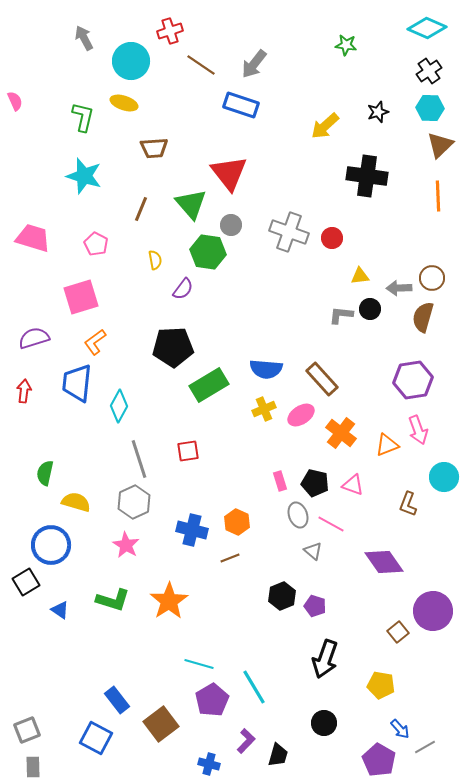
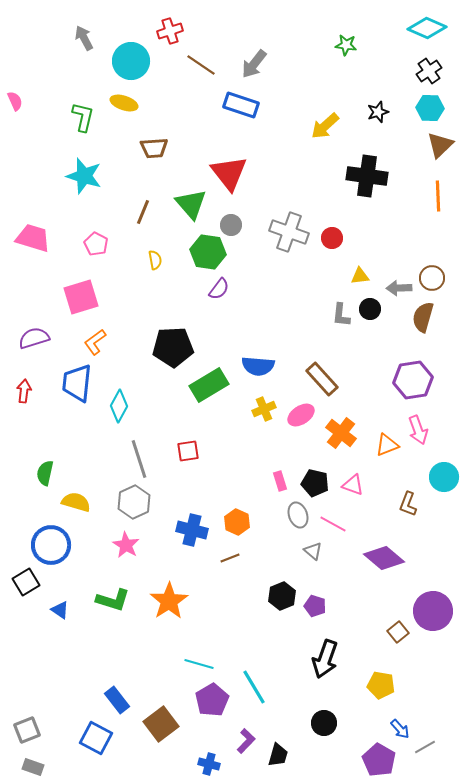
brown line at (141, 209): moved 2 px right, 3 px down
purple semicircle at (183, 289): moved 36 px right
gray L-shape at (341, 315): rotated 90 degrees counterclockwise
blue semicircle at (266, 369): moved 8 px left, 3 px up
pink line at (331, 524): moved 2 px right
purple diamond at (384, 562): moved 4 px up; rotated 15 degrees counterclockwise
gray rectangle at (33, 767): rotated 70 degrees counterclockwise
